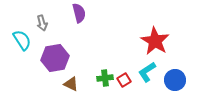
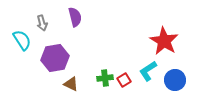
purple semicircle: moved 4 px left, 4 px down
red star: moved 9 px right
cyan L-shape: moved 1 px right, 1 px up
